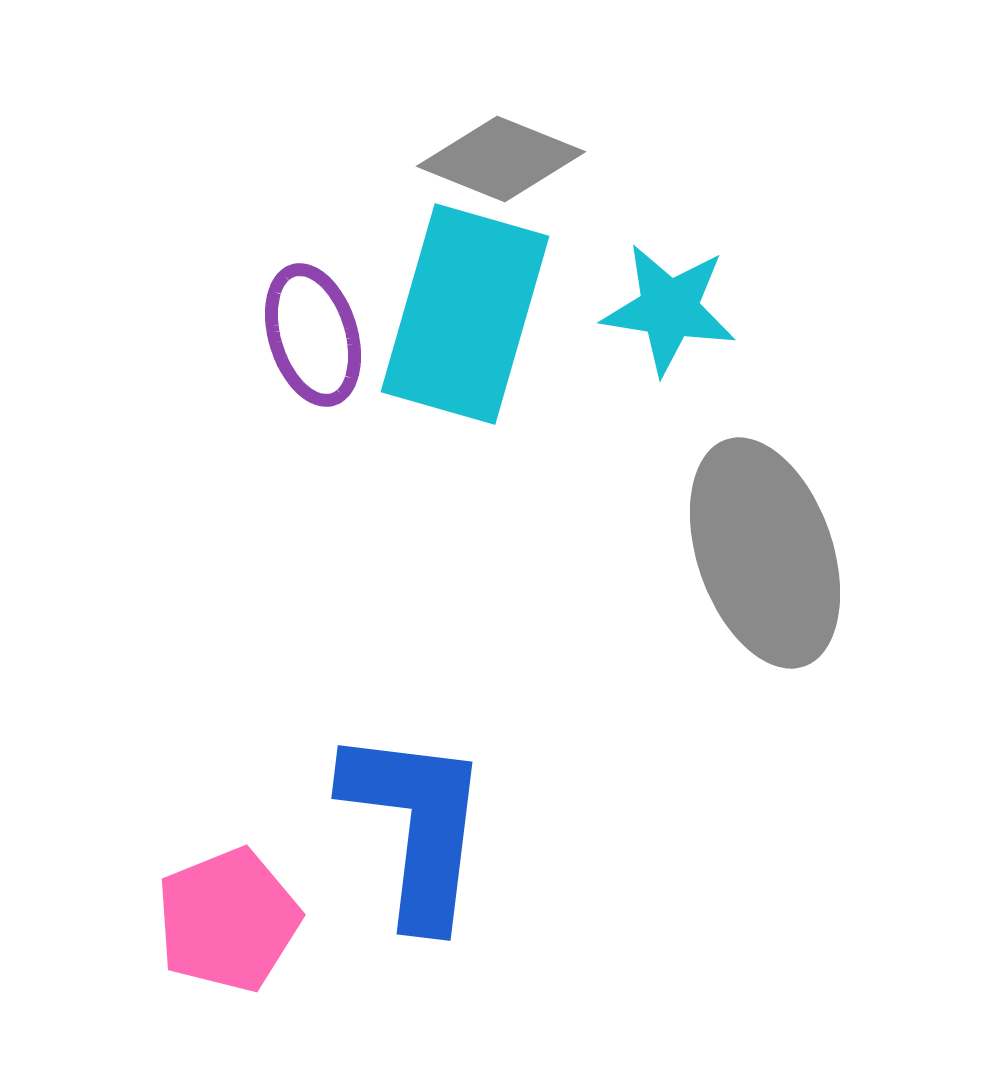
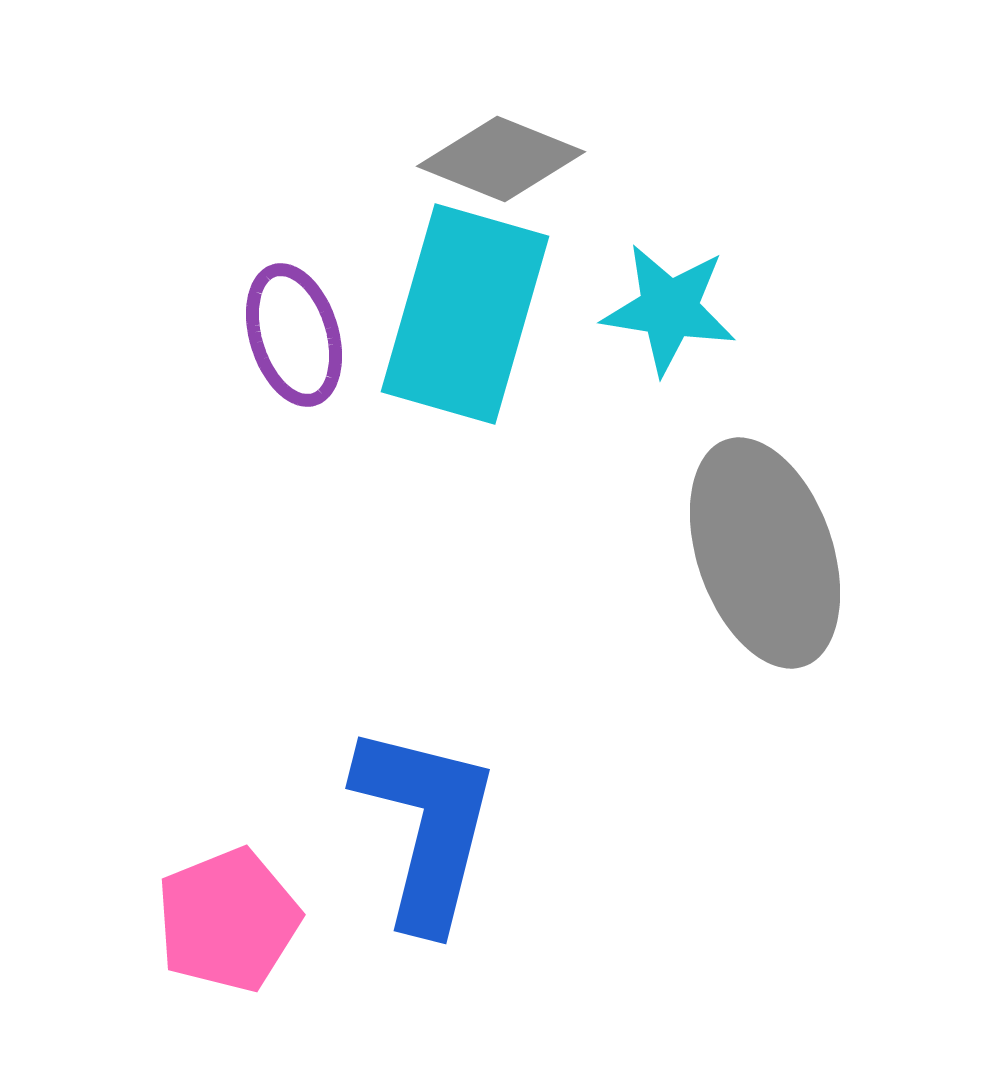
purple ellipse: moved 19 px left
blue L-shape: moved 10 px right; rotated 7 degrees clockwise
